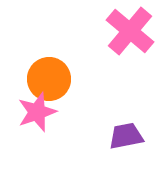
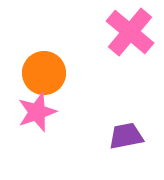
pink cross: moved 1 px down
orange circle: moved 5 px left, 6 px up
